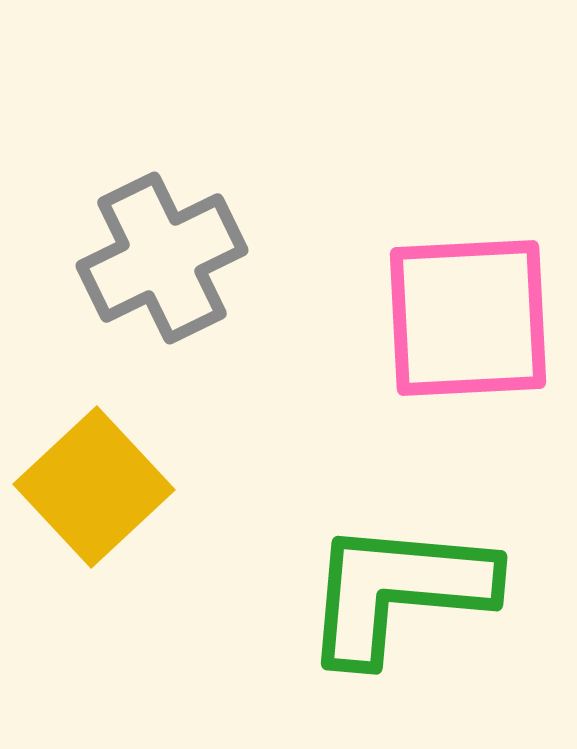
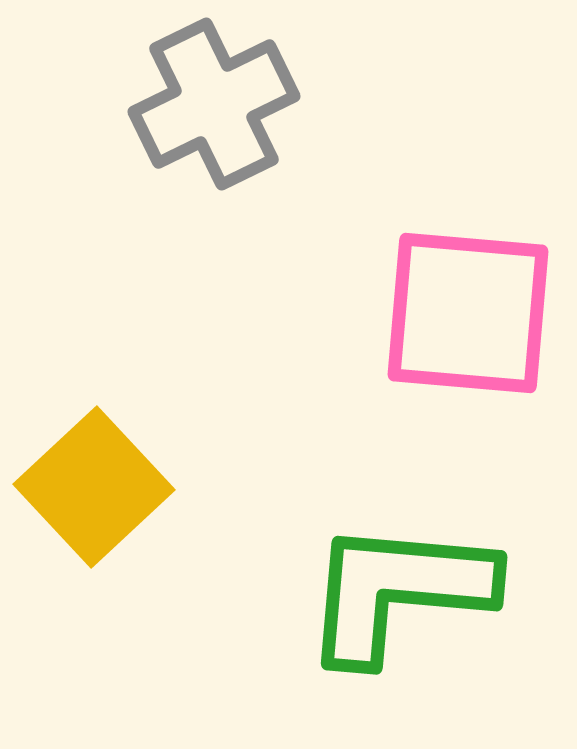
gray cross: moved 52 px right, 154 px up
pink square: moved 5 px up; rotated 8 degrees clockwise
